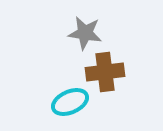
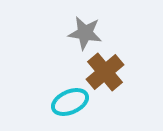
brown cross: rotated 33 degrees counterclockwise
